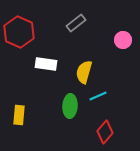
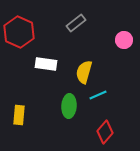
pink circle: moved 1 px right
cyan line: moved 1 px up
green ellipse: moved 1 px left
